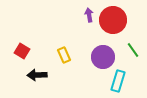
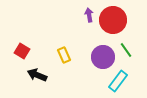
green line: moved 7 px left
black arrow: rotated 24 degrees clockwise
cyan rectangle: rotated 20 degrees clockwise
